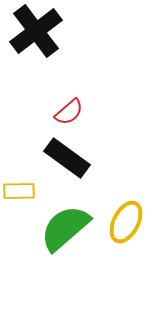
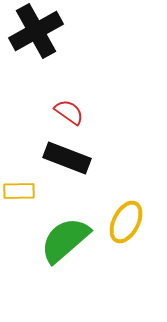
black cross: rotated 8 degrees clockwise
red semicircle: rotated 104 degrees counterclockwise
black rectangle: rotated 15 degrees counterclockwise
green semicircle: moved 12 px down
